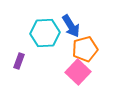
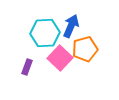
blue arrow: rotated 125 degrees counterclockwise
purple rectangle: moved 8 px right, 6 px down
pink square: moved 18 px left, 14 px up
